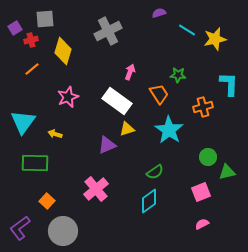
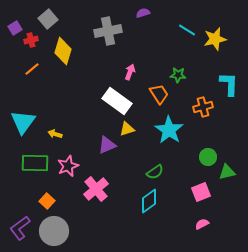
purple semicircle: moved 16 px left
gray square: moved 3 px right; rotated 36 degrees counterclockwise
gray cross: rotated 16 degrees clockwise
pink star: moved 69 px down
gray circle: moved 9 px left
